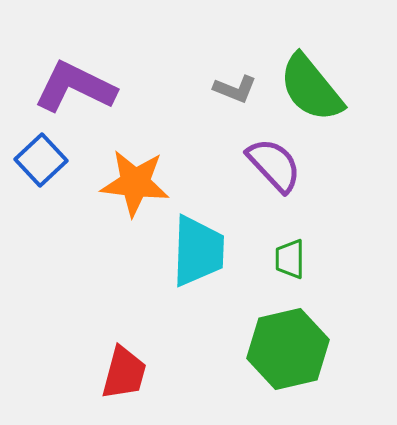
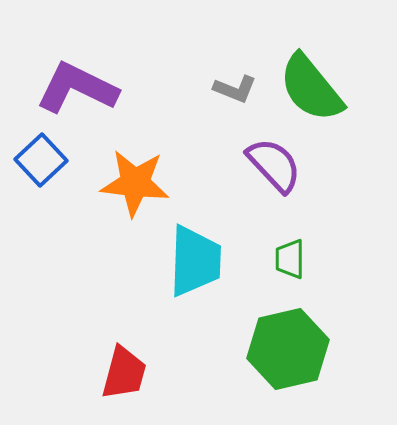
purple L-shape: moved 2 px right, 1 px down
cyan trapezoid: moved 3 px left, 10 px down
